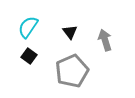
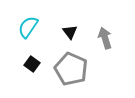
gray arrow: moved 2 px up
black square: moved 3 px right, 8 px down
gray pentagon: moved 1 px left, 2 px up; rotated 24 degrees counterclockwise
